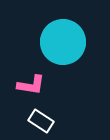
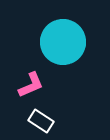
pink L-shape: rotated 32 degrees counterclockwise
